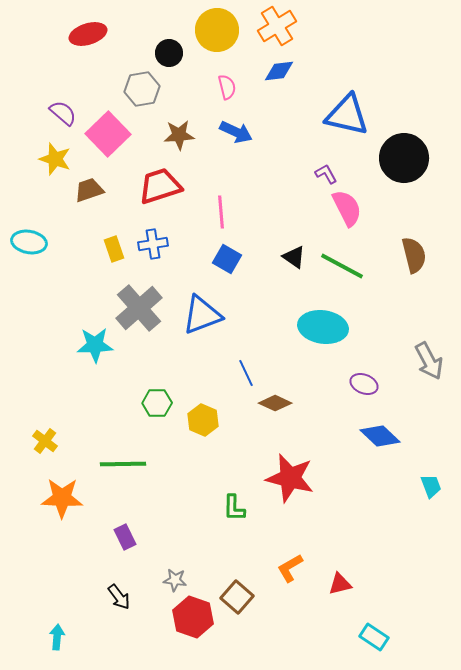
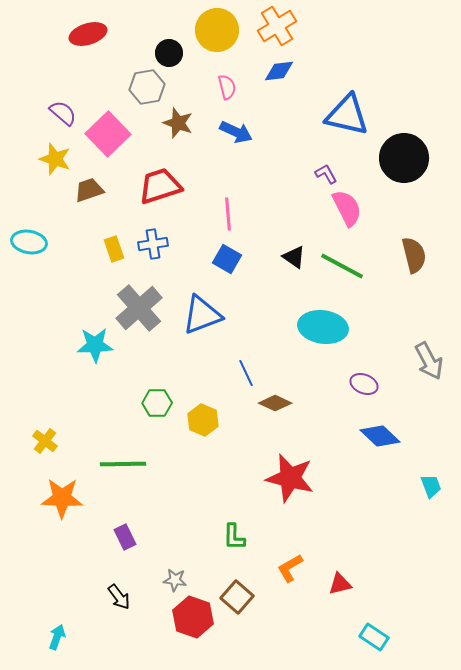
gray hexagon at (142, 89): moved 5 px right, 2 px up
brown star at (179, 135): moved 1 px left, 12 px up; rotated 24 degrees clockwise
pink line at (221, 212): moved 7 px right, 2 px down
green L-shape at (234, 508): moved 29 px down
cyan arrow at (57, 637): rotated 15 degrees clockwise
